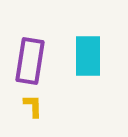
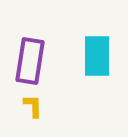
cyan rectangle: moved 9 px right
